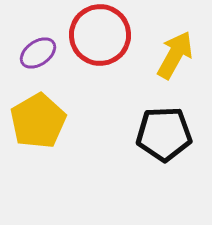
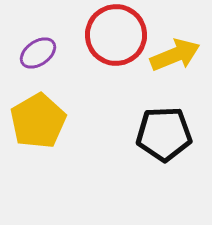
red circle: moved 16 px right
yellow arrow: rotated 39 degrees clockwise
